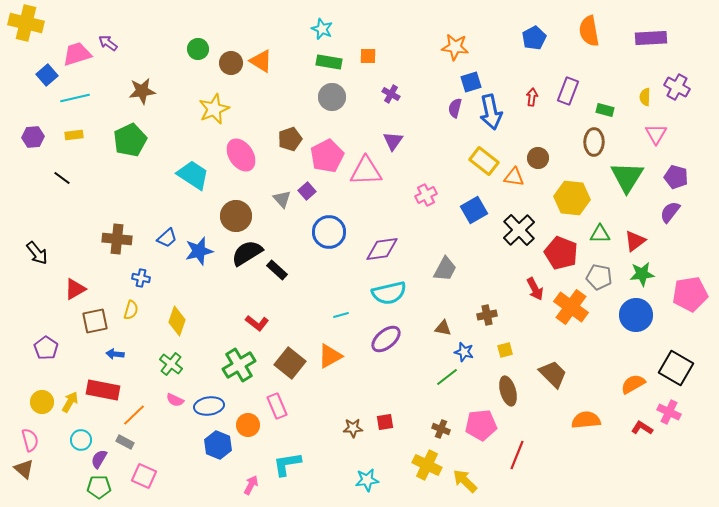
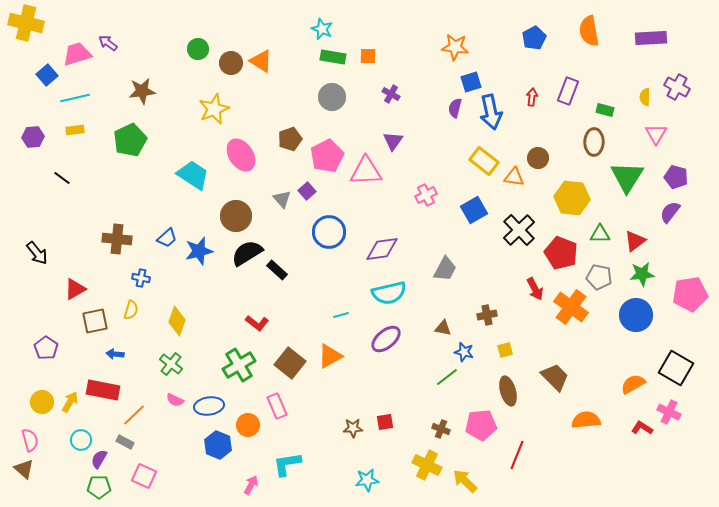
green rectangle at (329, 62): moved 4 px right, 5 px up
yellow rectangle at (74, 135): moved 1 px right, 5 px up
brown trapezoid at (553, 374): moved 2 px right, 3 px down
